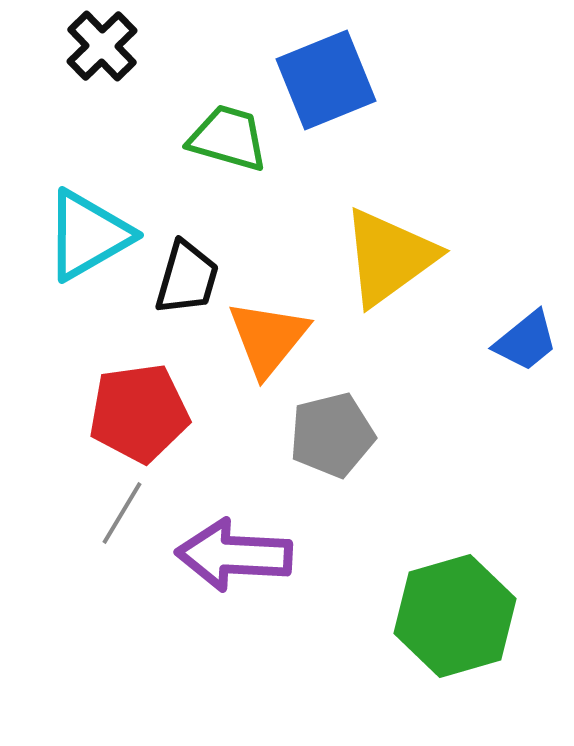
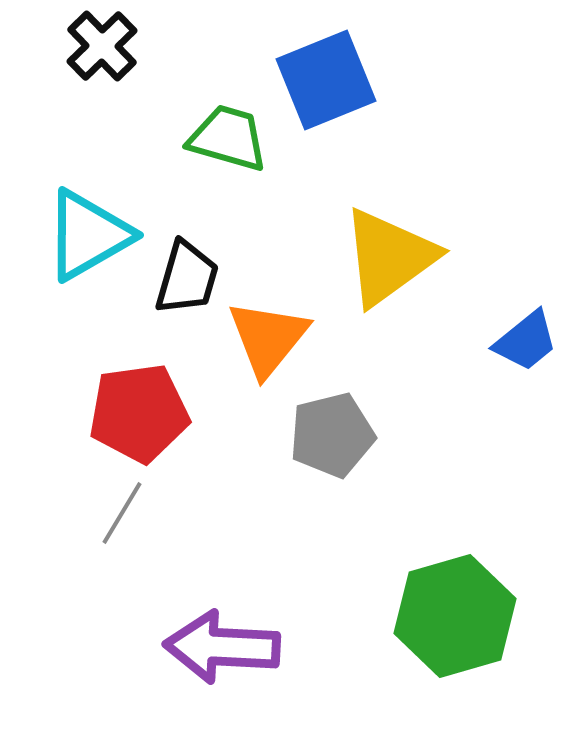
purple arrow: moved 12 px left, 92 px down
